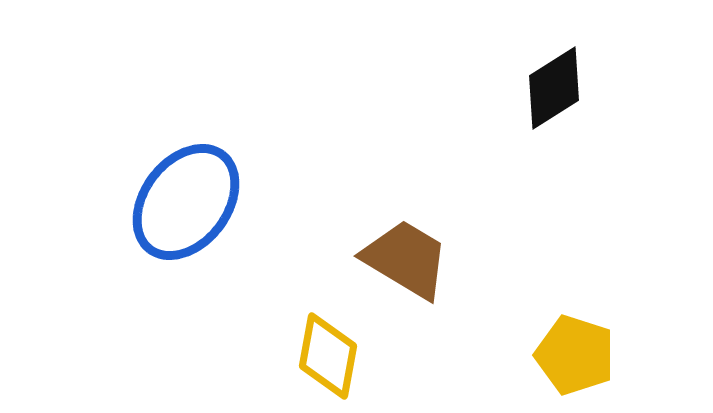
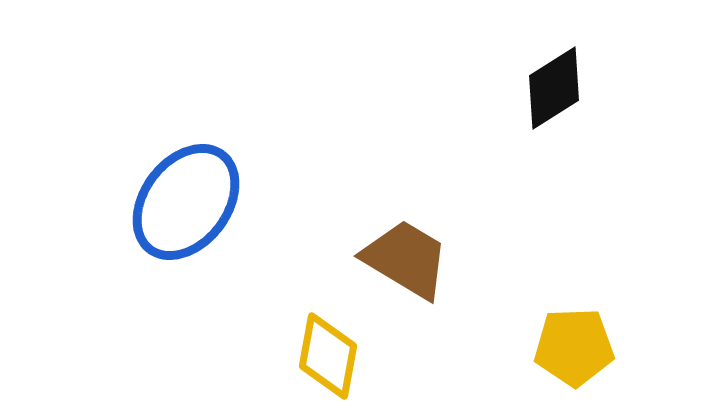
yellow pentagon: moved 1 px left, 8 px up; rotated 20 degrees counterclockwise
